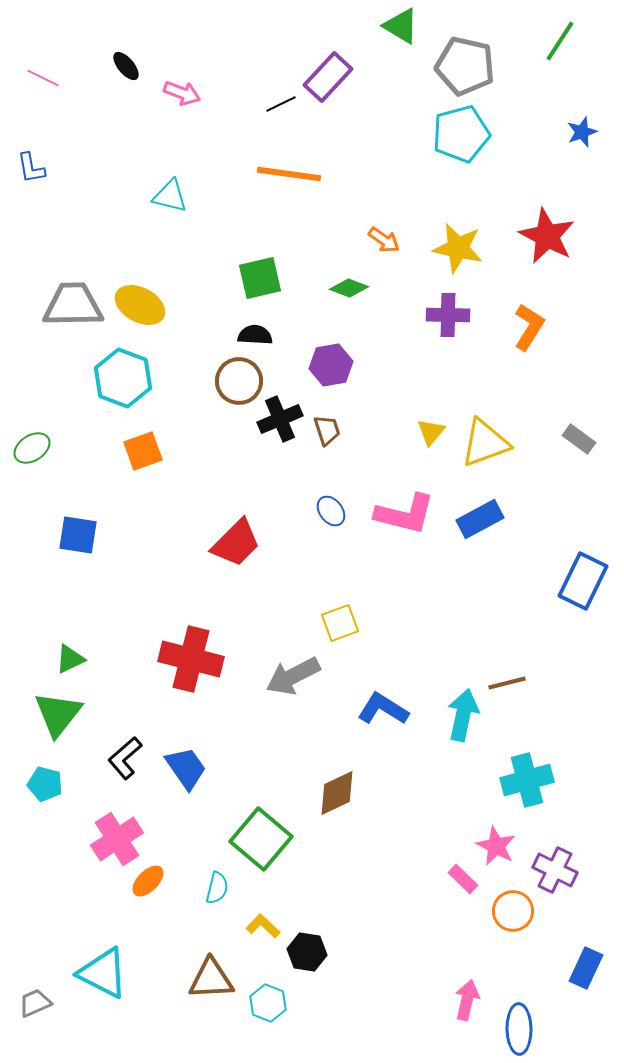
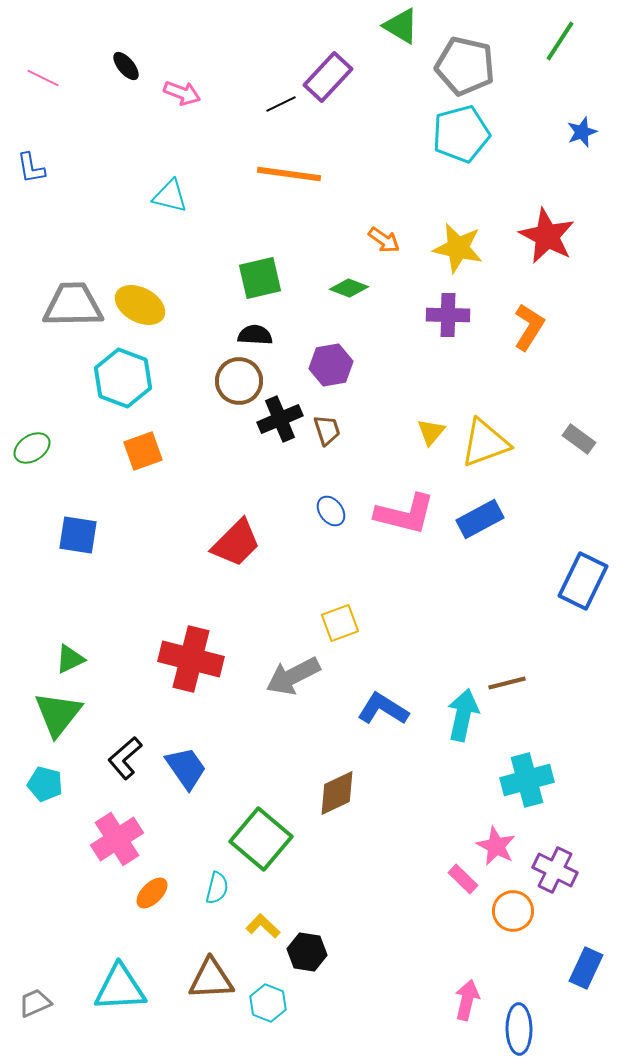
orange ellipse at (148, 881): moved 4 px right, 12 px down
cyan triangle at (103, 973): moved 17 px right, 15 px down; rotated 30 degrees counterclockwise
